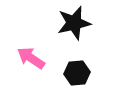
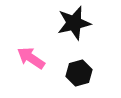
black hexagon: moved 2 px right; rotated 10 degrees counterclockwise
